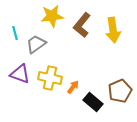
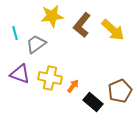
yellow arrow: rotated 40 degrees counterclockwise
orange arrow: moved 1 px up
